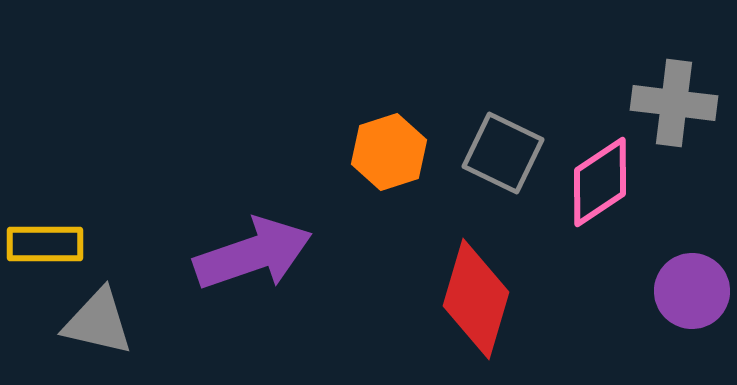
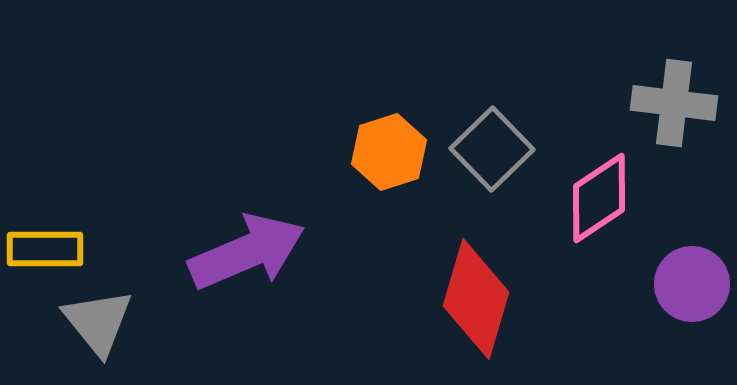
gray square: moved 11 px left, 4 px up; rotated 20 degrees clockwise
pink diamond: moved 1 px left, 16 px down
yellow rectangle: moved 5 px down
purple arrow: moved 6 px left, 2 px up; rotated 4 degrees counterclockwise
purple circle: moved 7 px up
gray triangle: rotated 38 degrees clockwise
